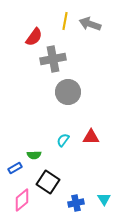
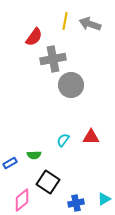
gray circle: moved 3 px right, 7 px up
blue rectangle: moved 5 px left, 5 px up
cyan triangle: rotated 32 degrees clockwise
